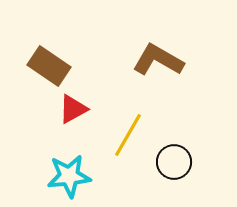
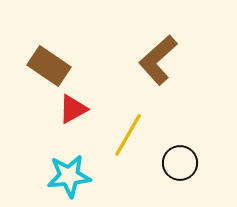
brown L-shape: rotated 72 degrees counterclockwise
black circle: moved 6 px right, 1 px down
